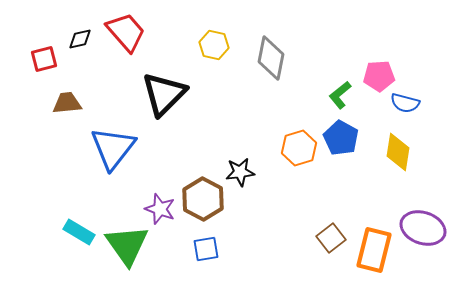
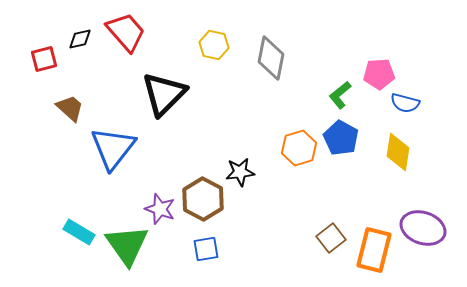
pink pentagon: moved 2 px up
brown trapezoid: moved 3 px right, 5 px down; rotated 48 degrees clockwise
